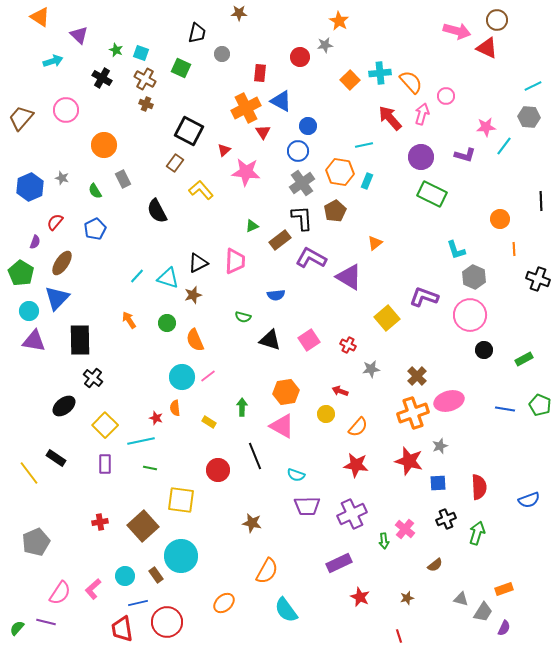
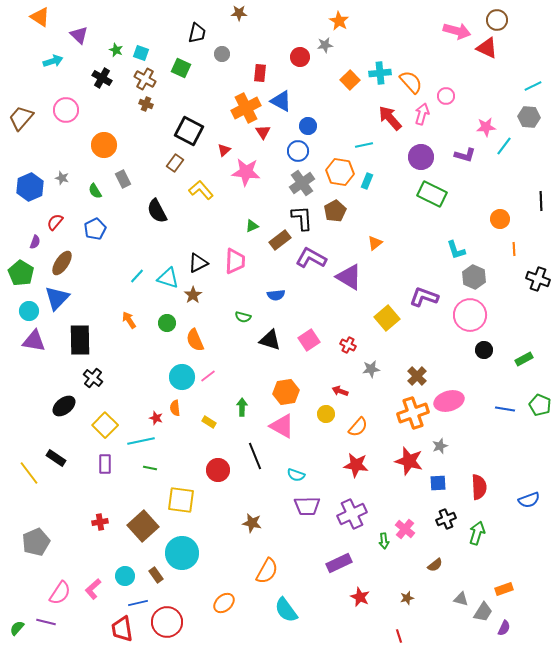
brown star at (193, 295): rotated 18 degrees counterclockwise
cyan circle at (181, 556): moved 1 px right, 3 px up
